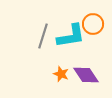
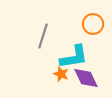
cyan L-shape: moved 3 px right, 21 px down
purple diamond: moved 3 px down; rotated 8 degrees clockwise
